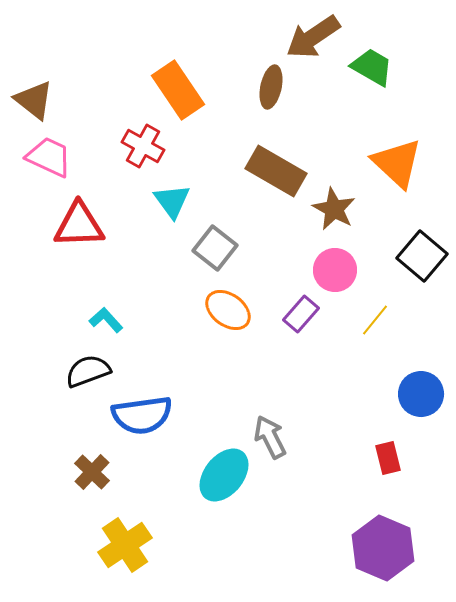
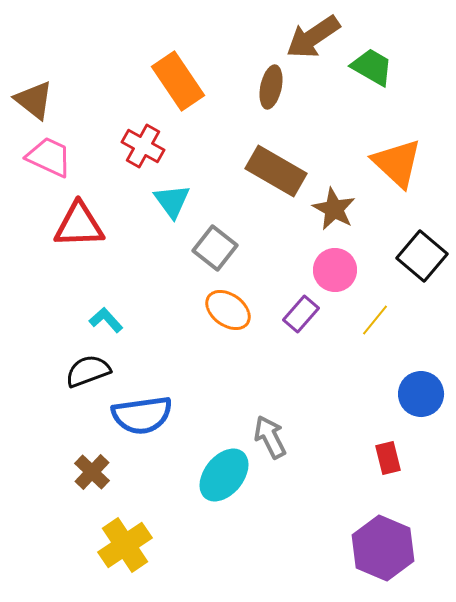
orange rectangle: moved 9 px up
